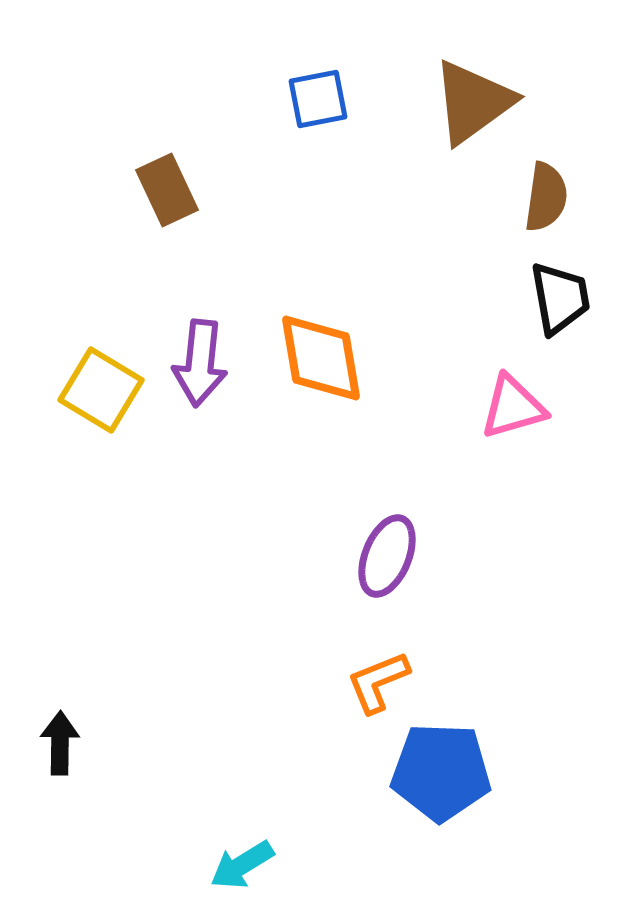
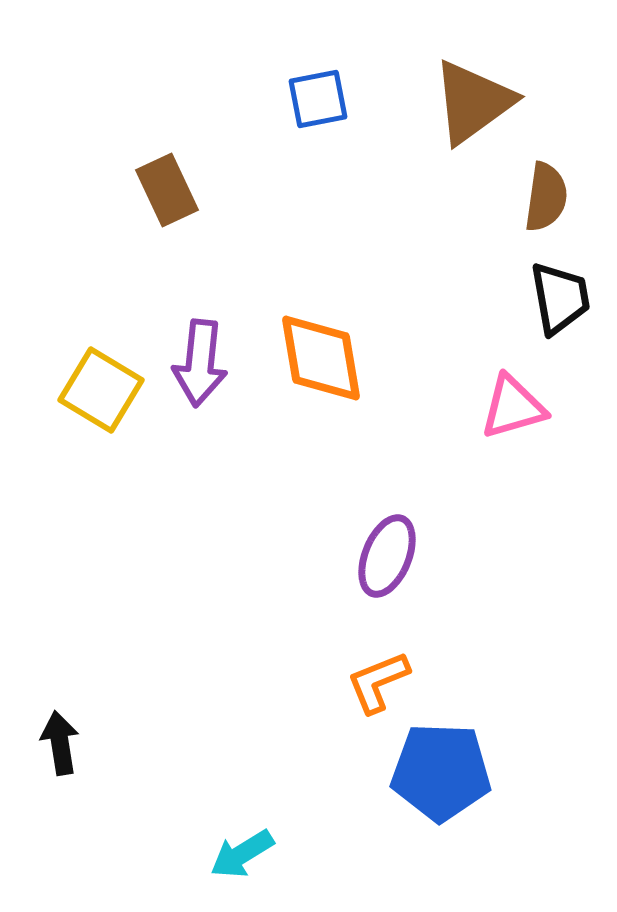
black arrow: rotated 10 degrees counterclockwise
cyan arrow: moved 11 px up
